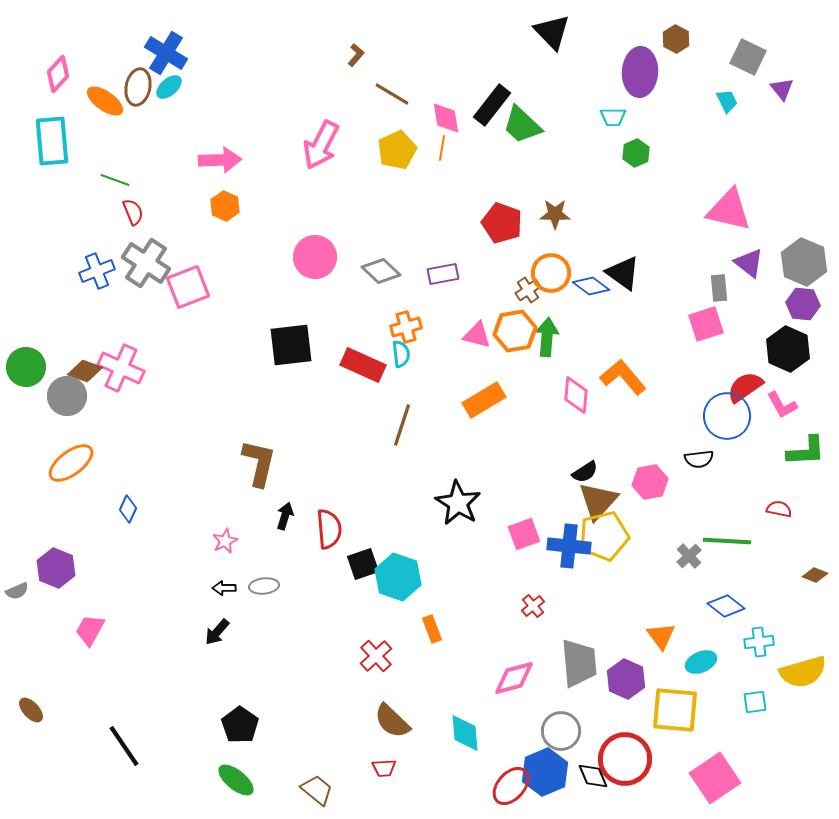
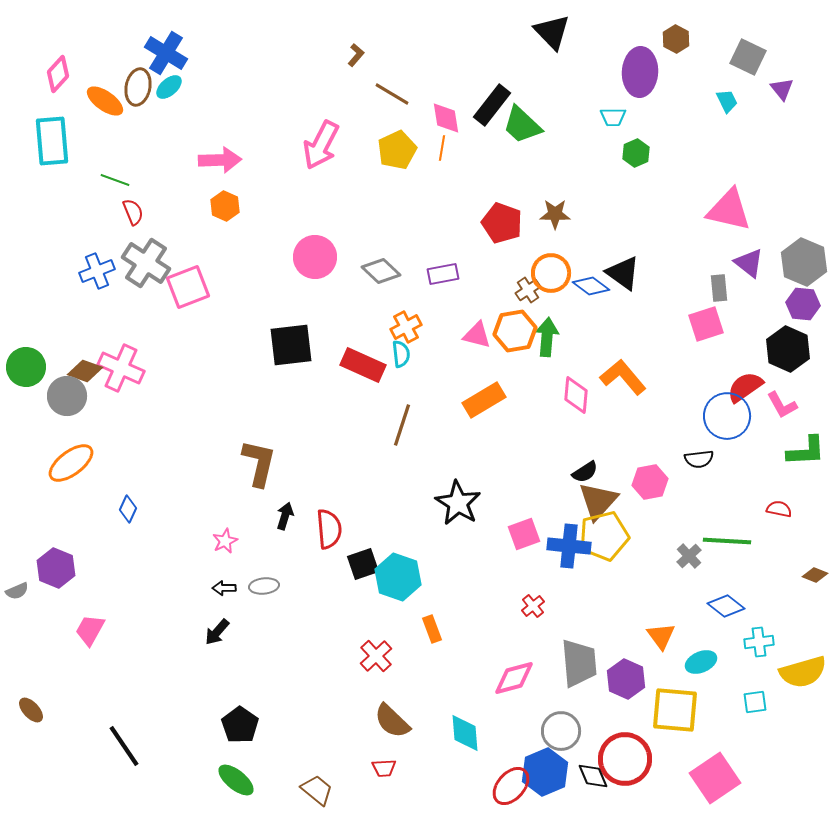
orange cross at (406, 327): rotated 12 degrees counterclockwise
